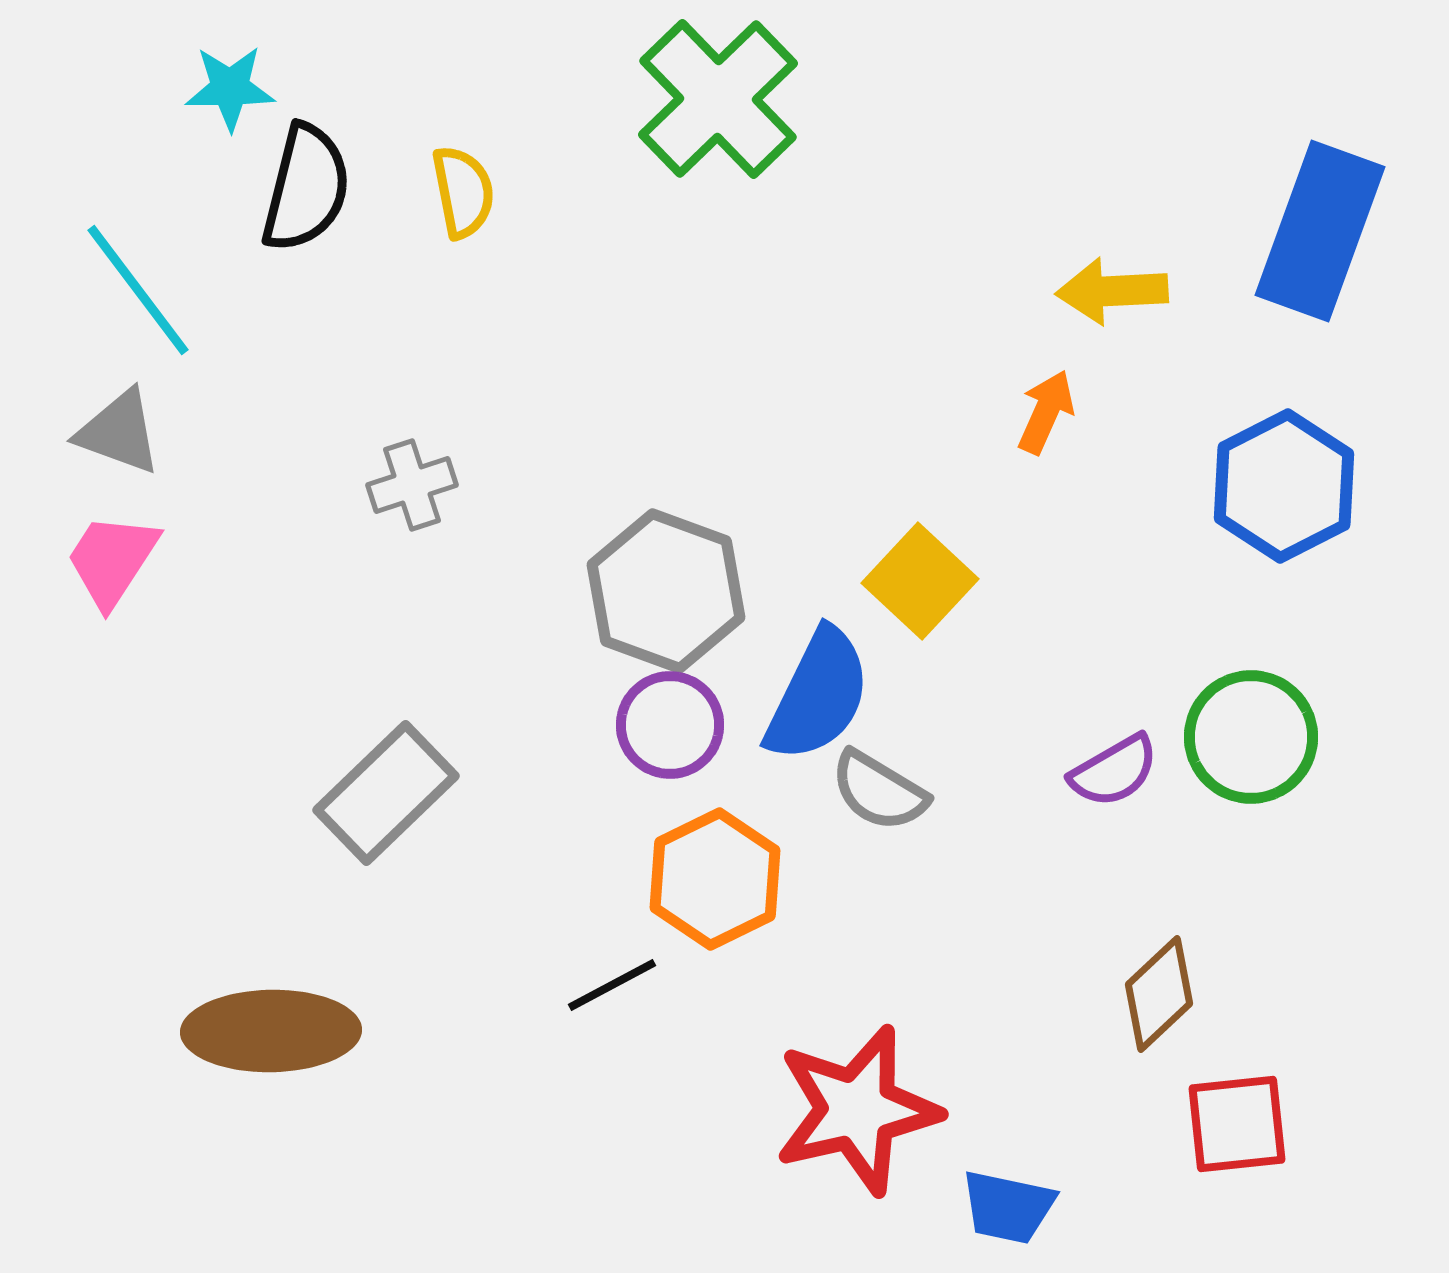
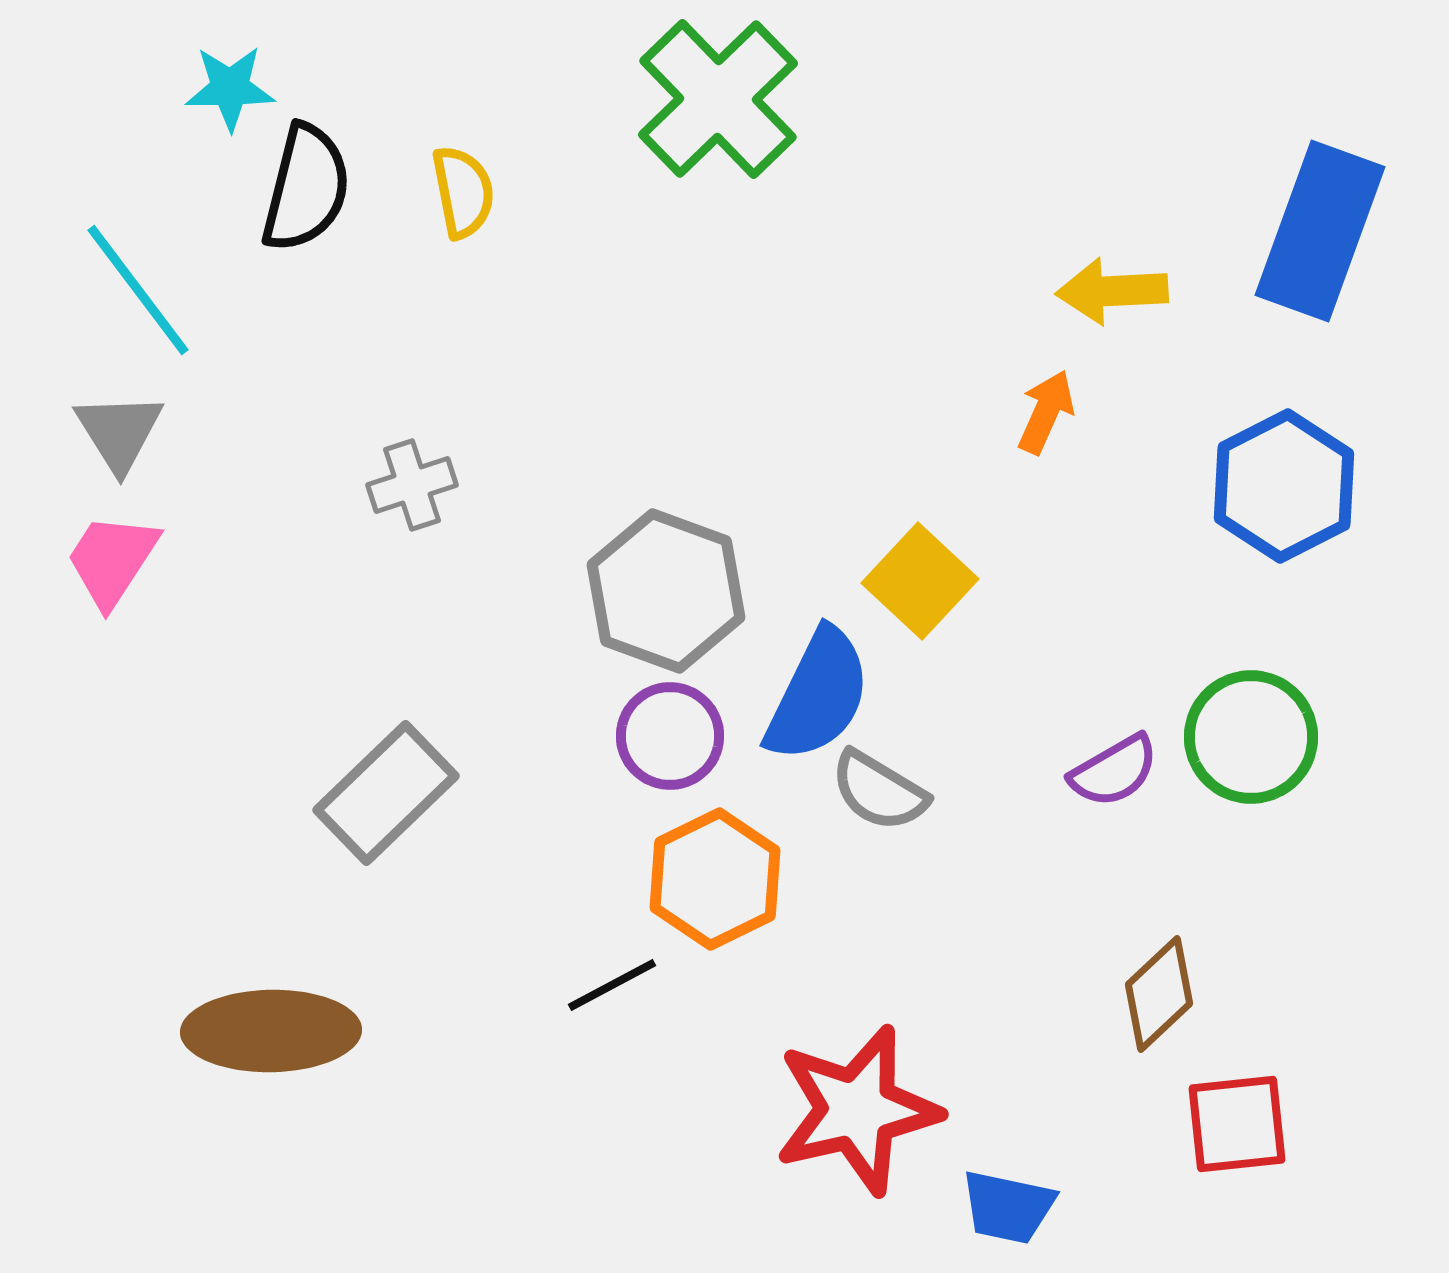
gray triangle: rotated 38 degrees clockwise
purple circle: moved 11 px down
